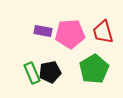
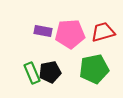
red trapezoid: rotated 90 degrees clockwise
green pentagon: rotated 20 degrees clockwise
